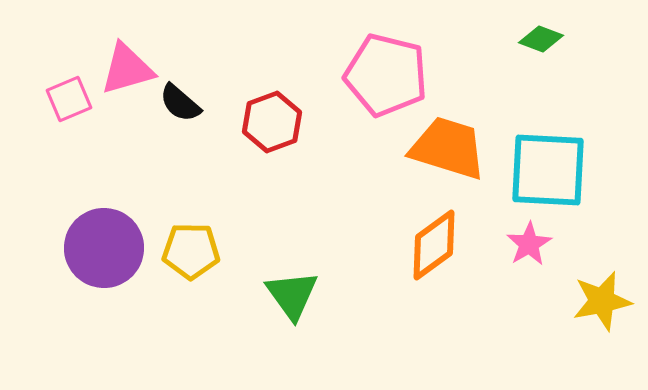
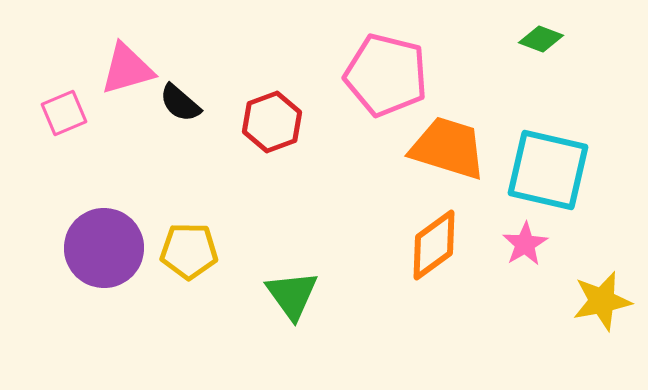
pink square: moved 5 px left, 14 px down
cyan square: rotated 10 degrees clockwise
pink star: moved 4 px left
yellow pentagon: moved 2 px left
